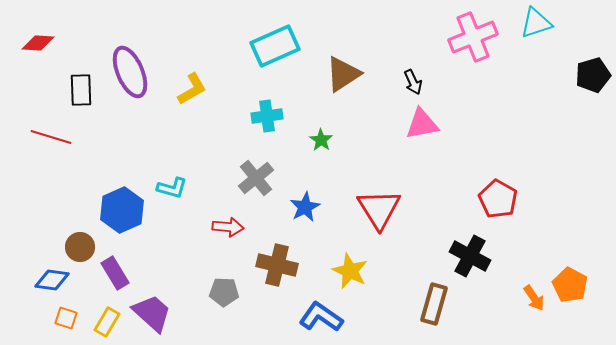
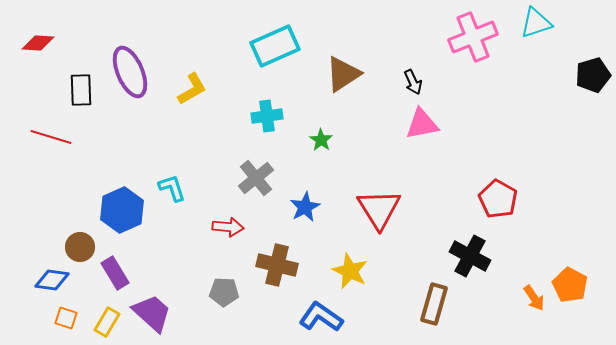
cyan L-shape: rotated 124 degrees counterclockwise
